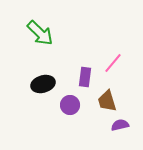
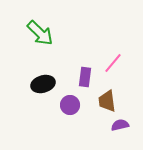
brown trapezoid: rotated 10 degrees clockwise
